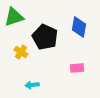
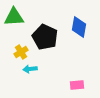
green triangle: rotated 15 degrees clockwise
yellow cross: rotated 24 degrees clockwise
pink rectangle: moved 17 px down
cyan arrow: moved 2 px left, 16 px up
